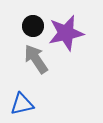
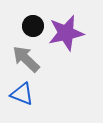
gray arrow: moved 10 px left; rotated 12 degrees counterclockwise
blue triangle: moved 10 px up; rotated 35 degrees clockwise
